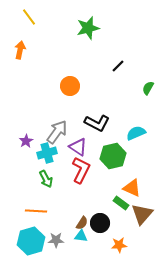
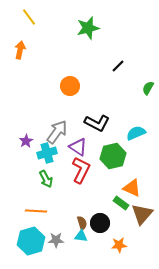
brown semicircle: rotated 48 degrees counterclockwise
